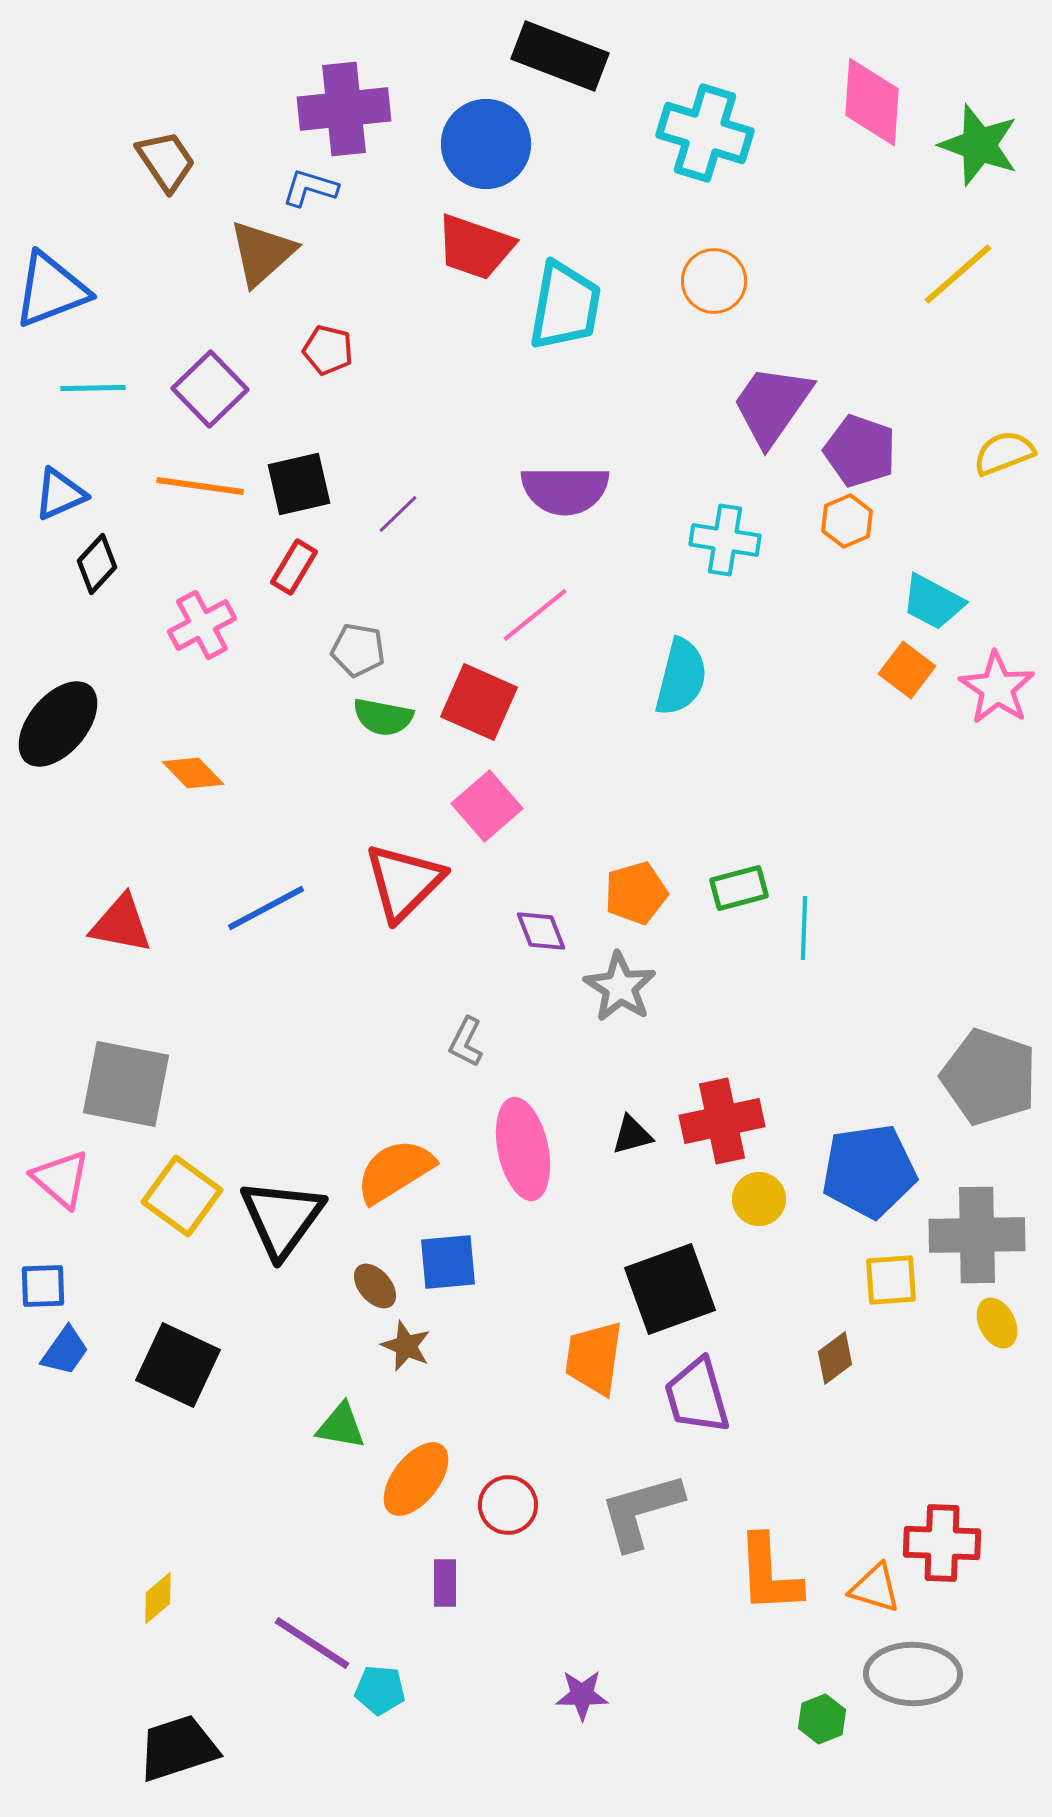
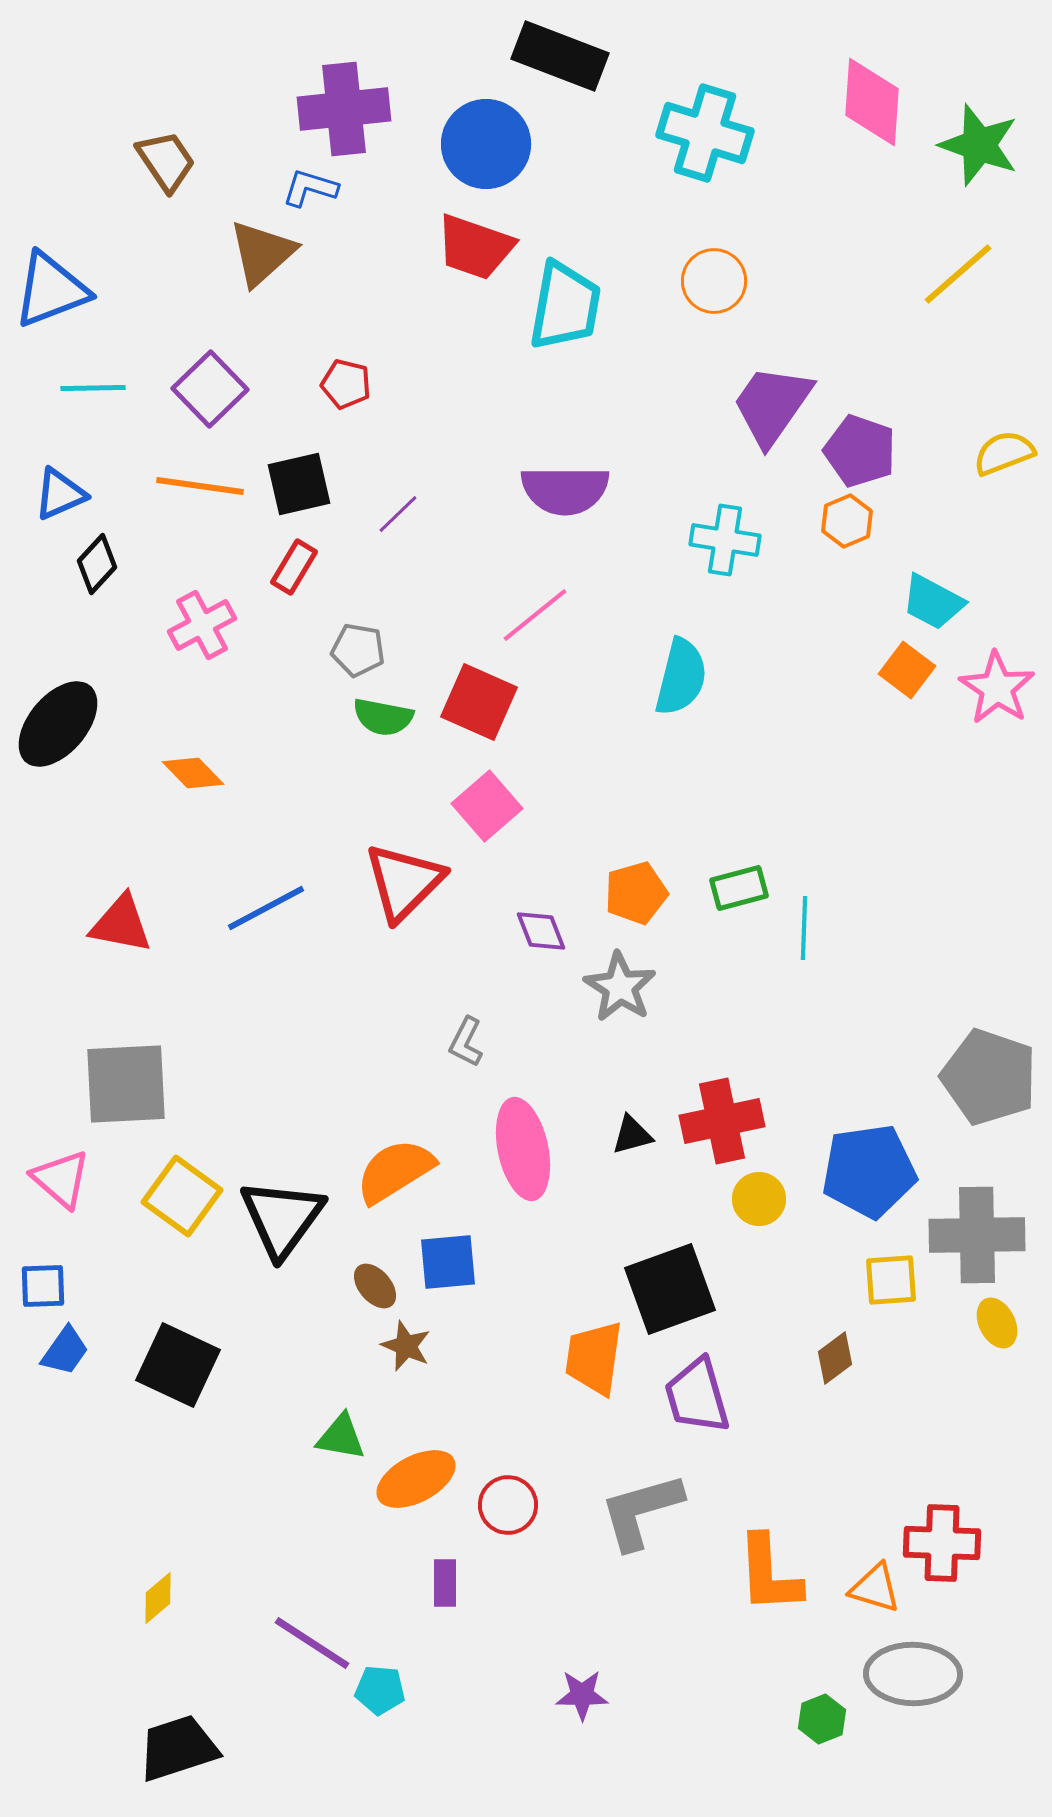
red pentagon at (328, 350): moved 18 px right, 34 px down
gray square at (126, 1084): rotated 14 degrees counterclockwise
green triangle at (341, 1426): moved 11 px down
orange ellipse at (416, 1479): rotated 24 degrees clockwise
